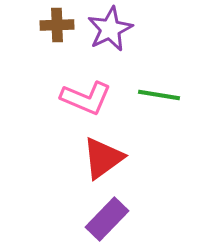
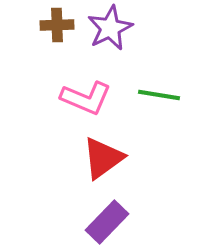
purple star: moved 1 px up
purple rectangle: moved 3 px down
